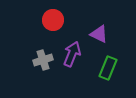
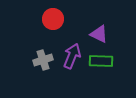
red circle: moved 1 px up
purple arrow: moved 2 px down
green rectangle: moved 7 px left, 7 px up; rotated 70 degrees clockwise
